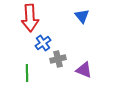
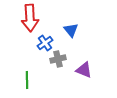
blue triangle: moved 11 px left, 14 px down
blue cross: moved 2 px right
green line: moved 7 px down
